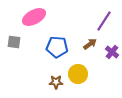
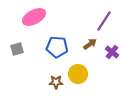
gray square: moved 3 px right, 7 px down; rotated 24 degrees counterclockwise
